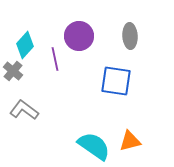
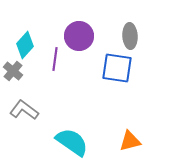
purple line: rotated 20 degrees clockwise
blue square: moved 1 px right, 13 px up
cyan semicircle: moved 22 px left, 4 px up
